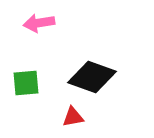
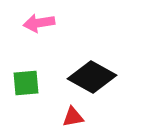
black diamond: rotated 9 degrees clockwise
